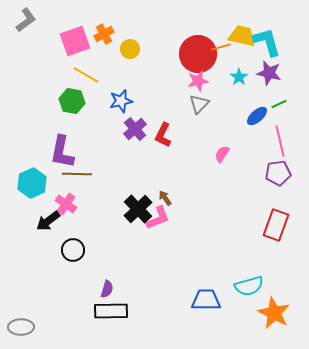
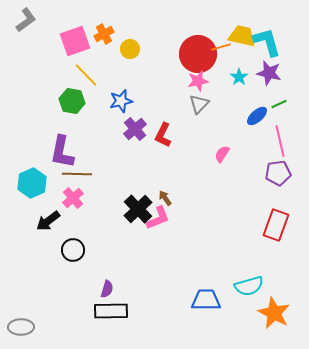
yellow line: rotated 16 degrees clockwise
pink cross: moved 7 px right, 6 px up; rotated 15 degrees clockwise
